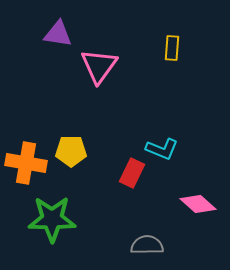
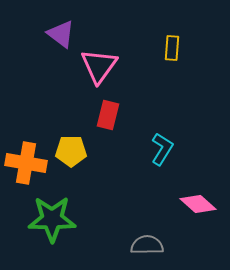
purple triangle: moved 3 px right; rotated 28 degrees clockwise
cyan L-shape: rotated 80 degrees counterclockwise
red rectangle: moved 24 px left, 58 px up; rotated 12 degrees counterclockwise
